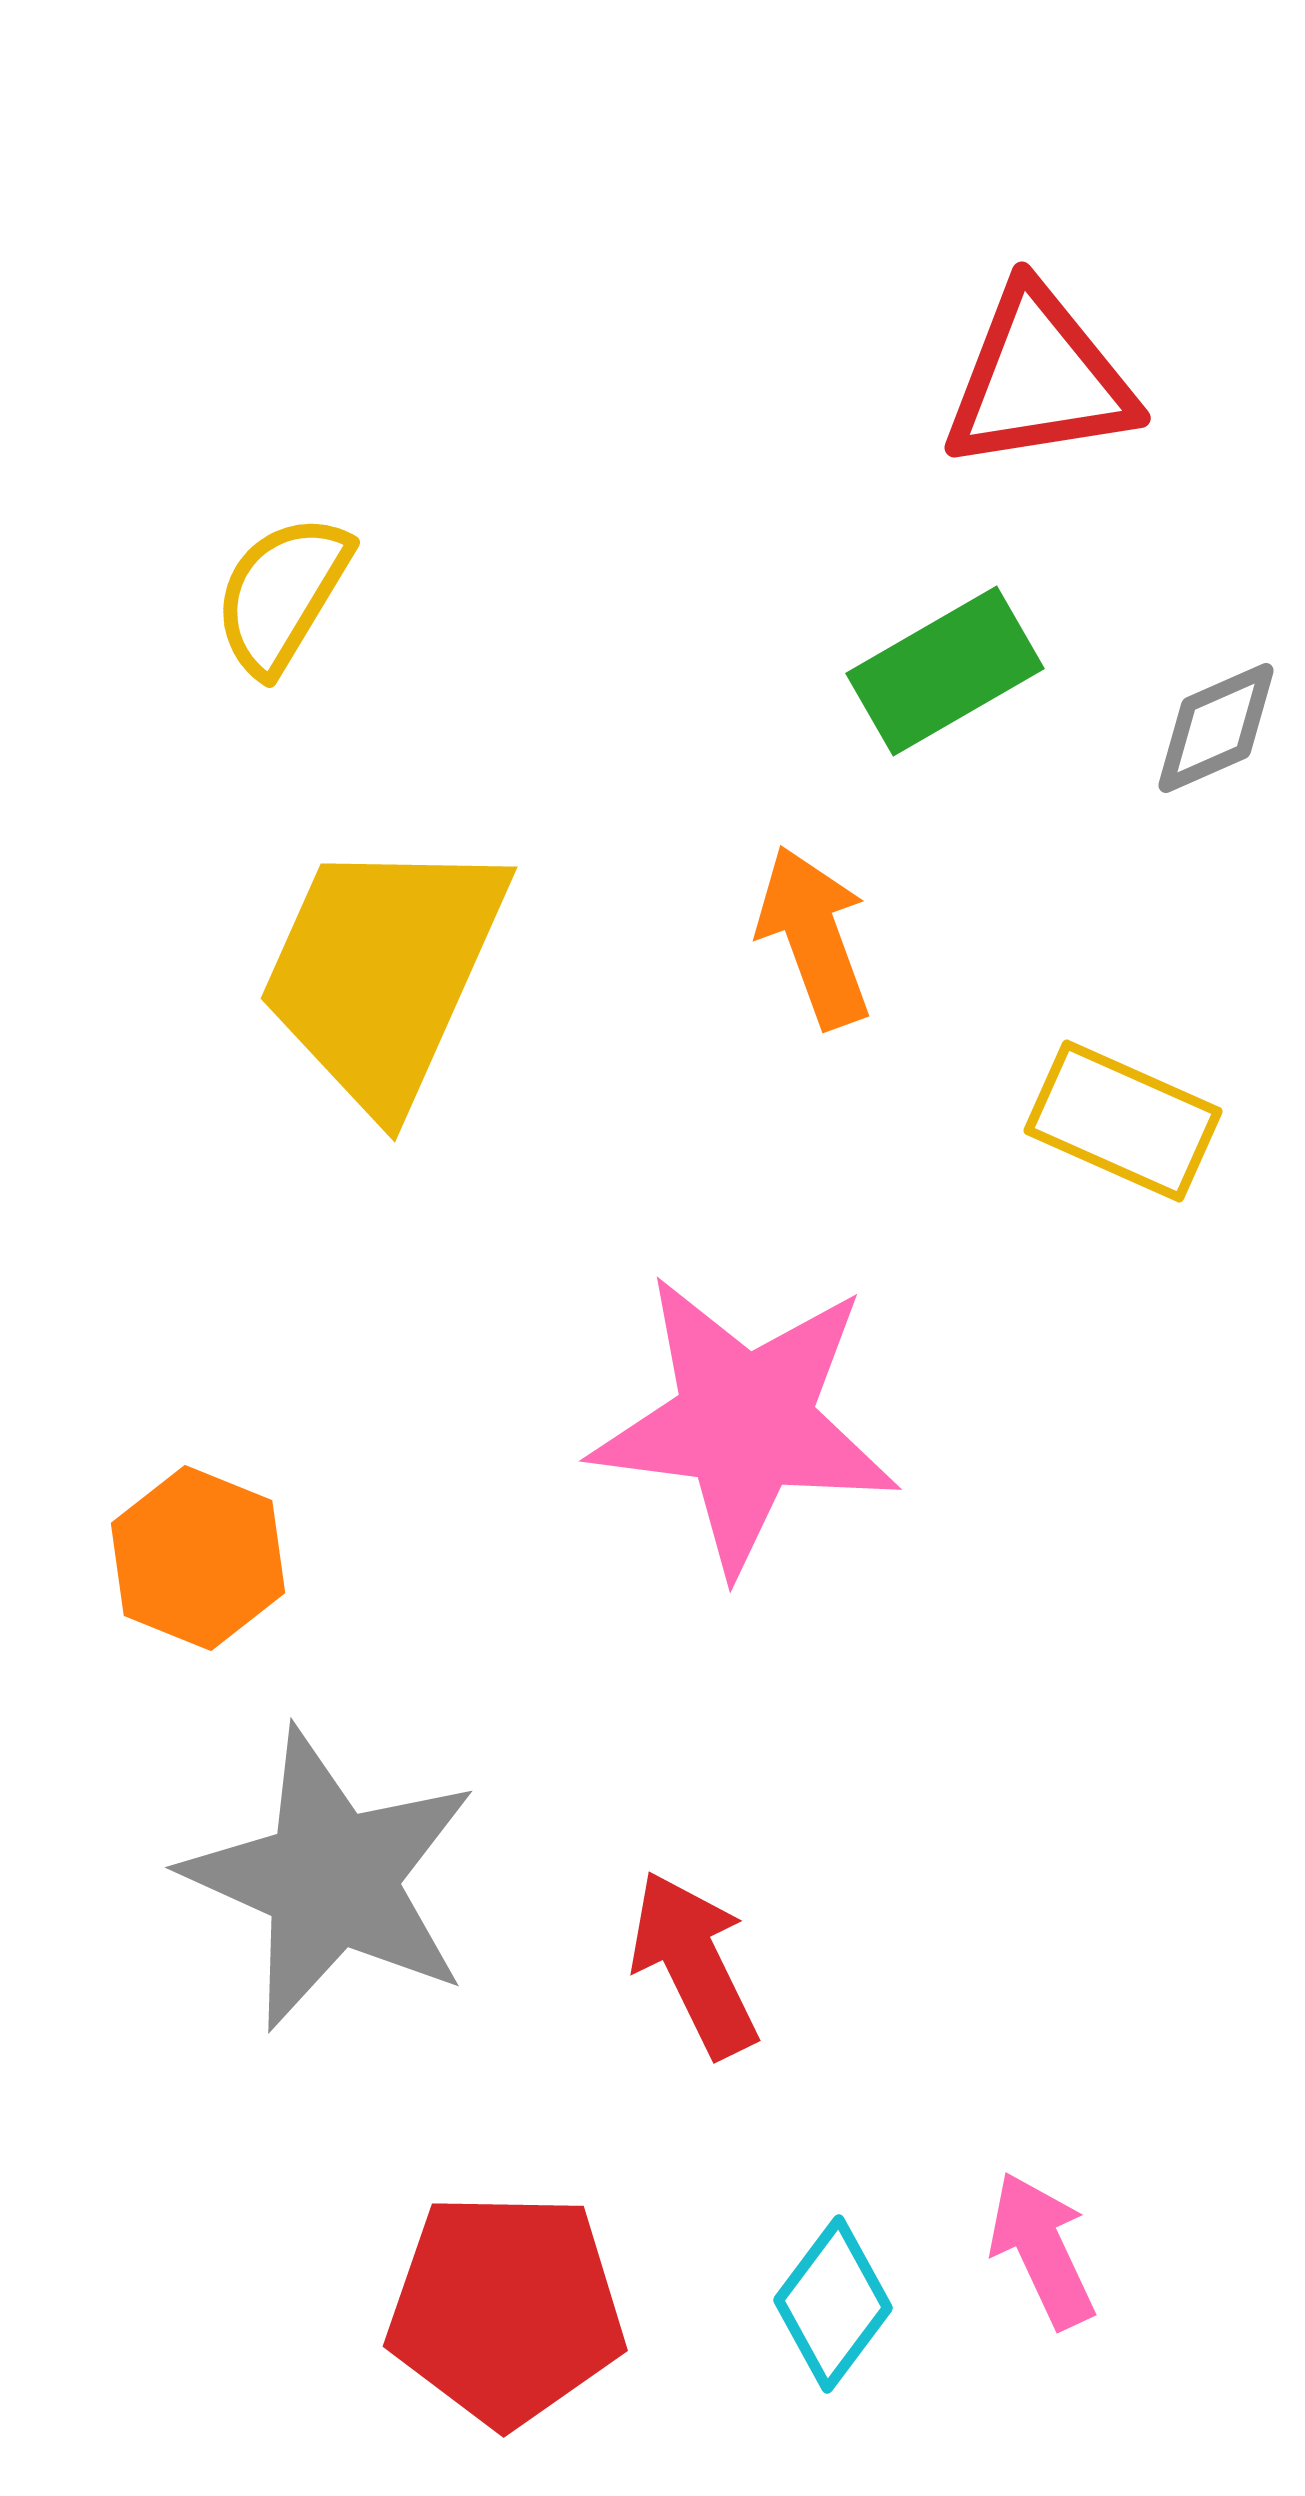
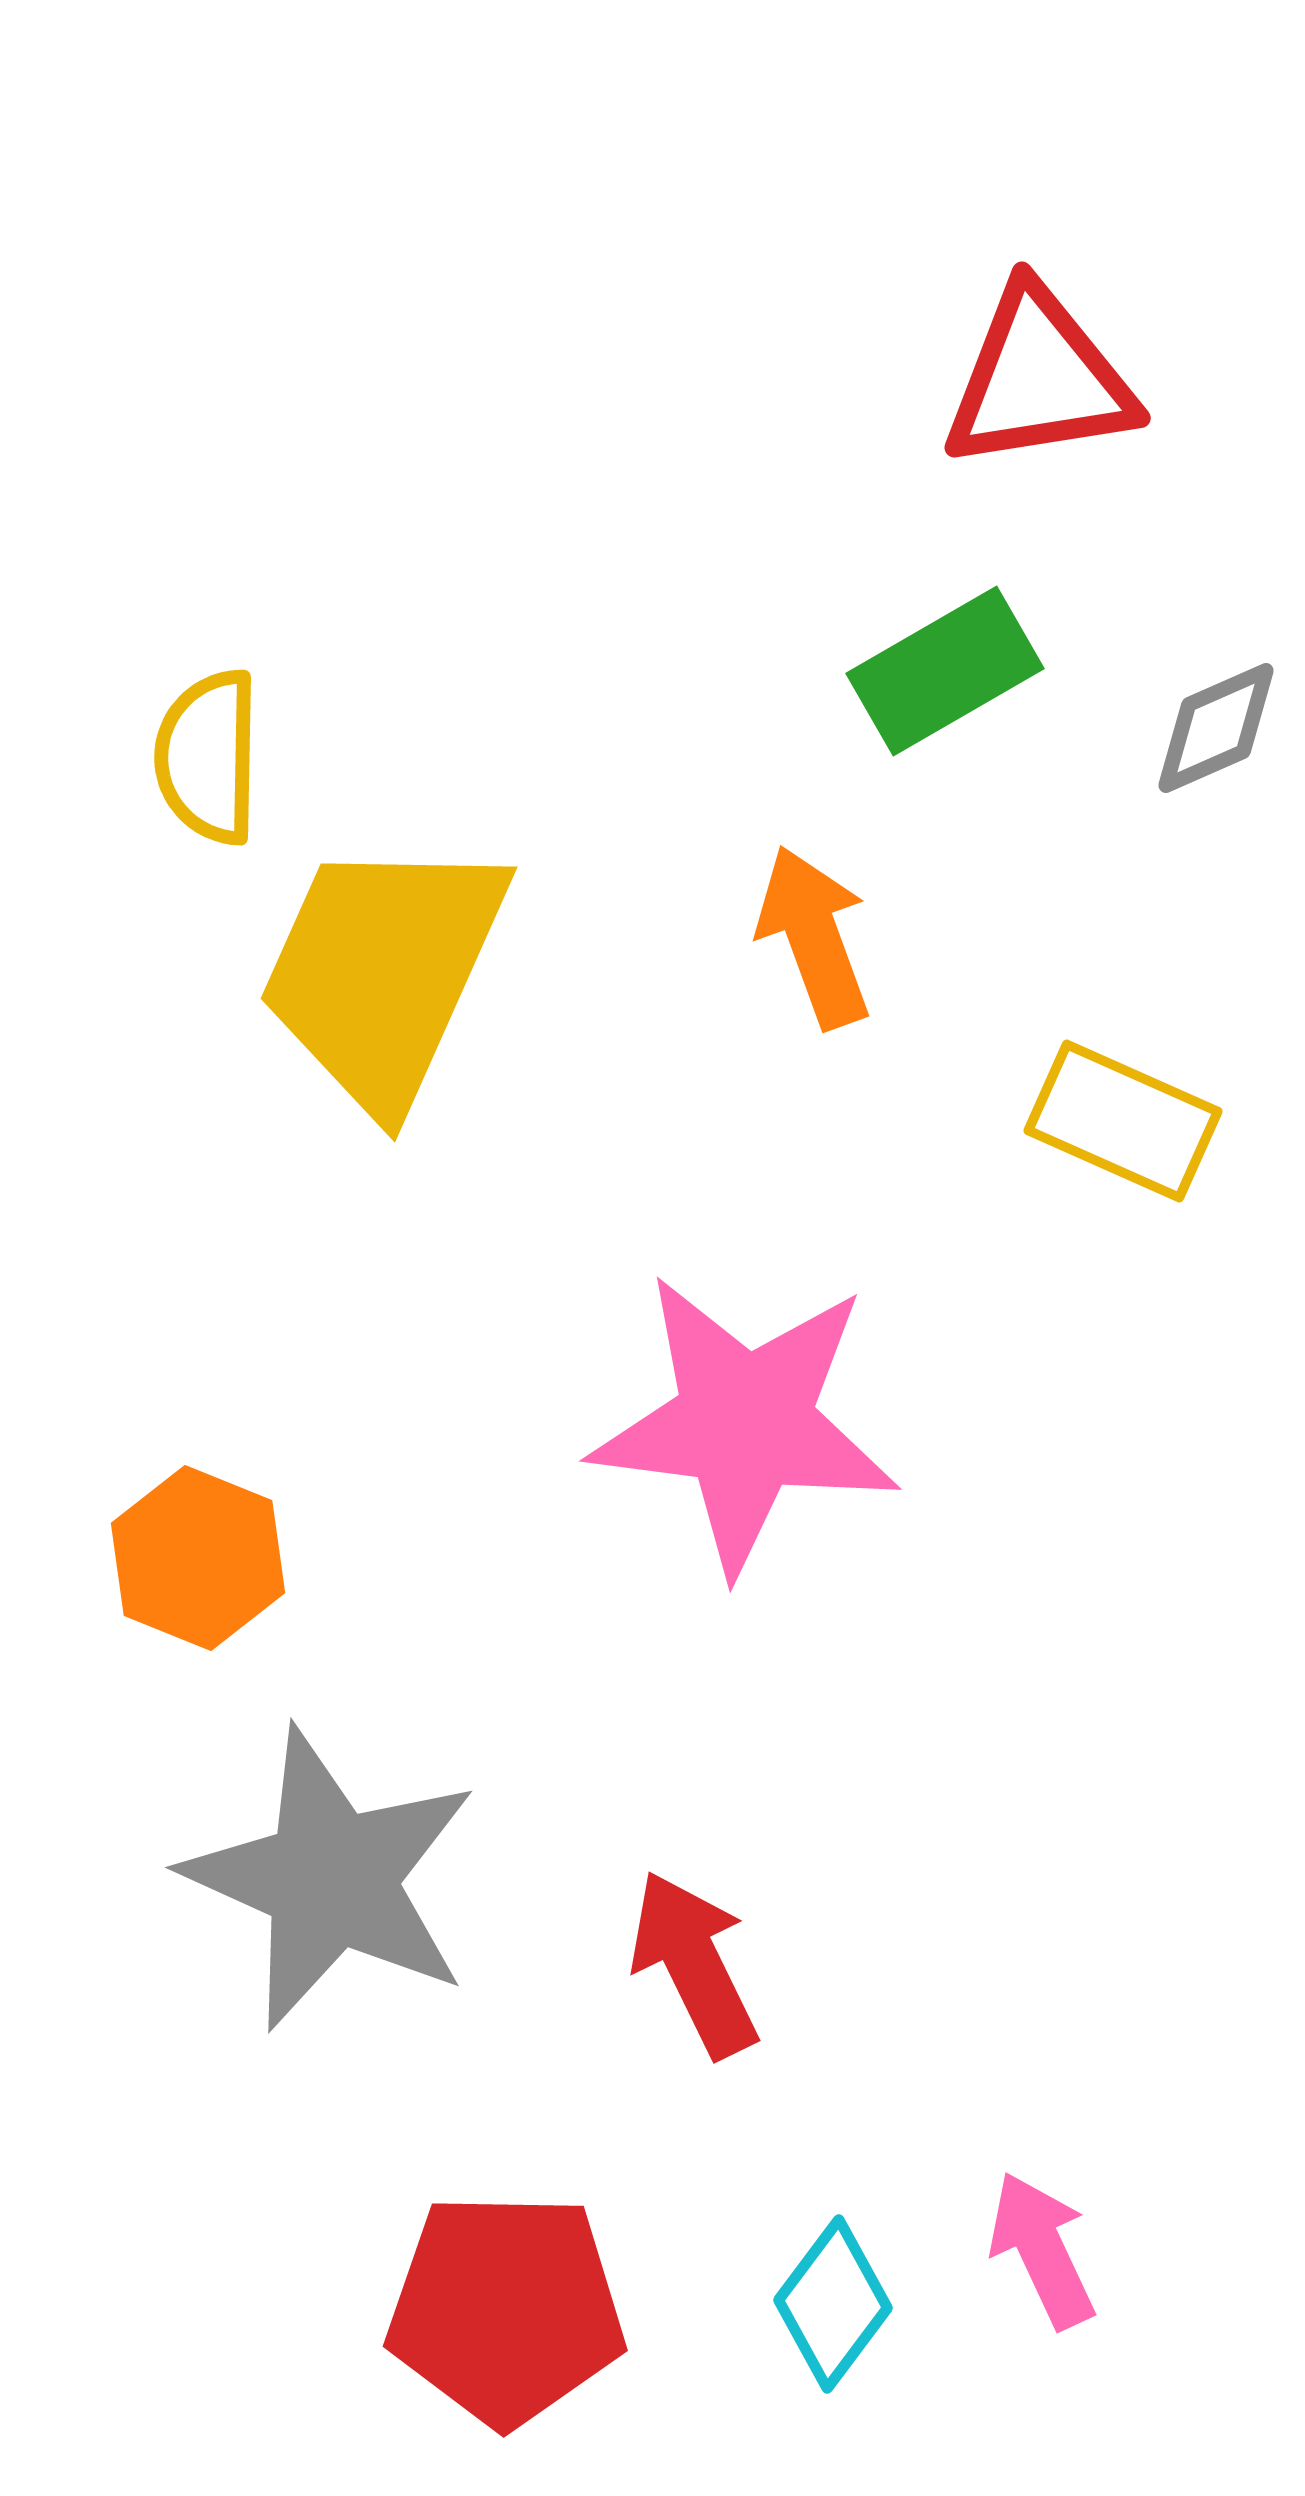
yellow semicircle: moved 74 px left, 163 px down; rotated 30 degrees counterclockwise
